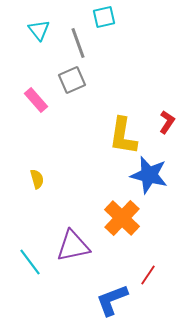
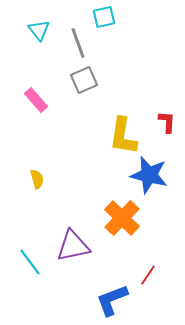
gray square: moved 12 px right
red L-shape: rotated 30 degrees counterclockwise
